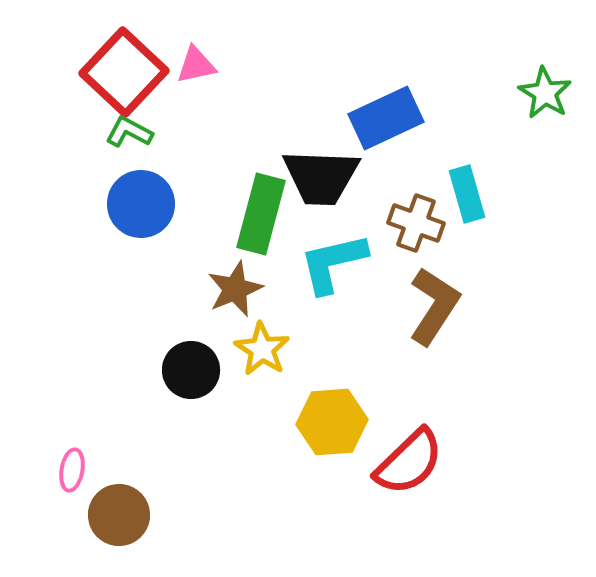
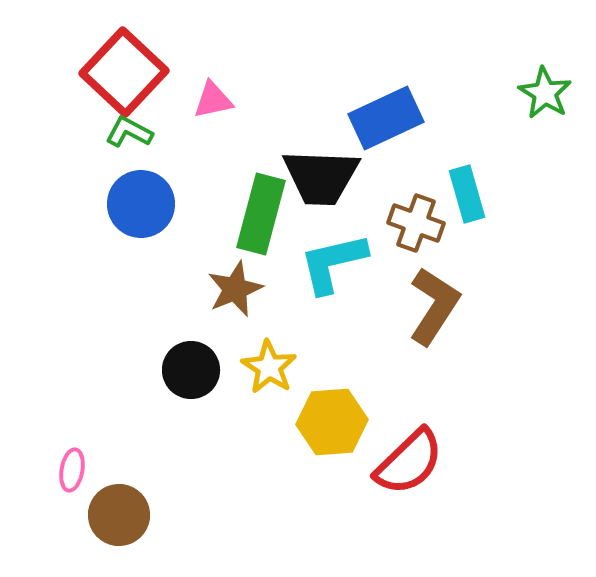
pink triangle: moved 17 px right, 35 px down
yellow star: moved 7 px right, 18 px down
